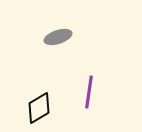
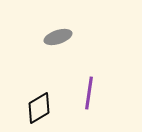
purple line: moved 1 px down
